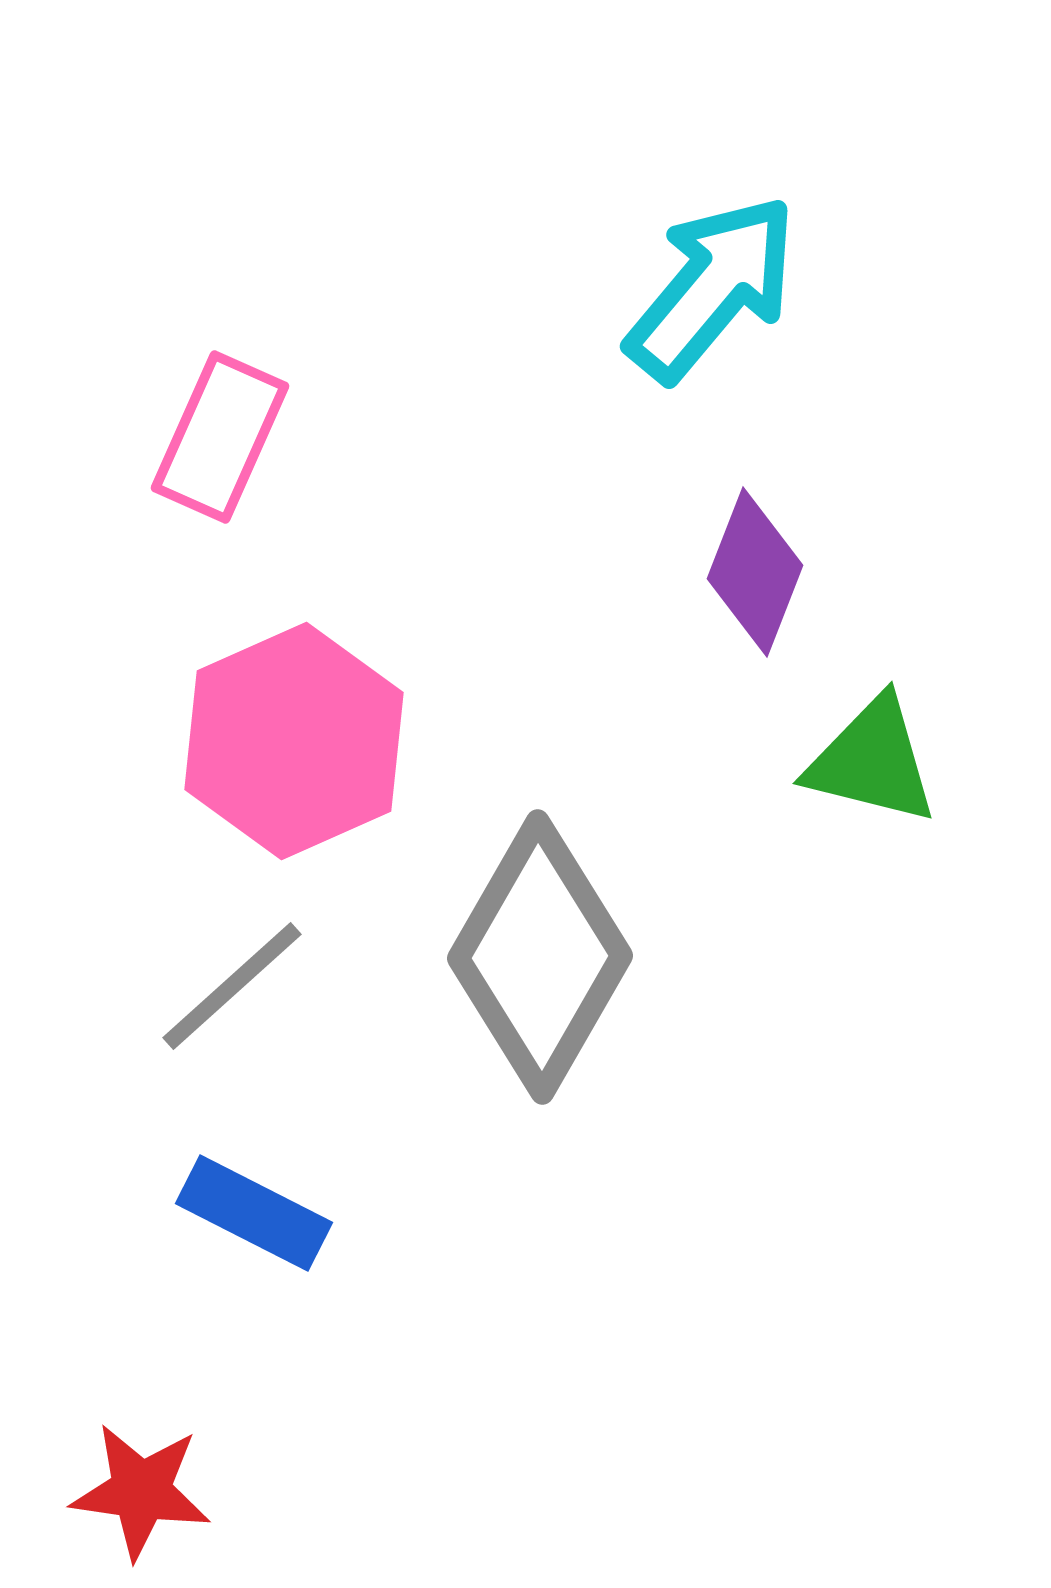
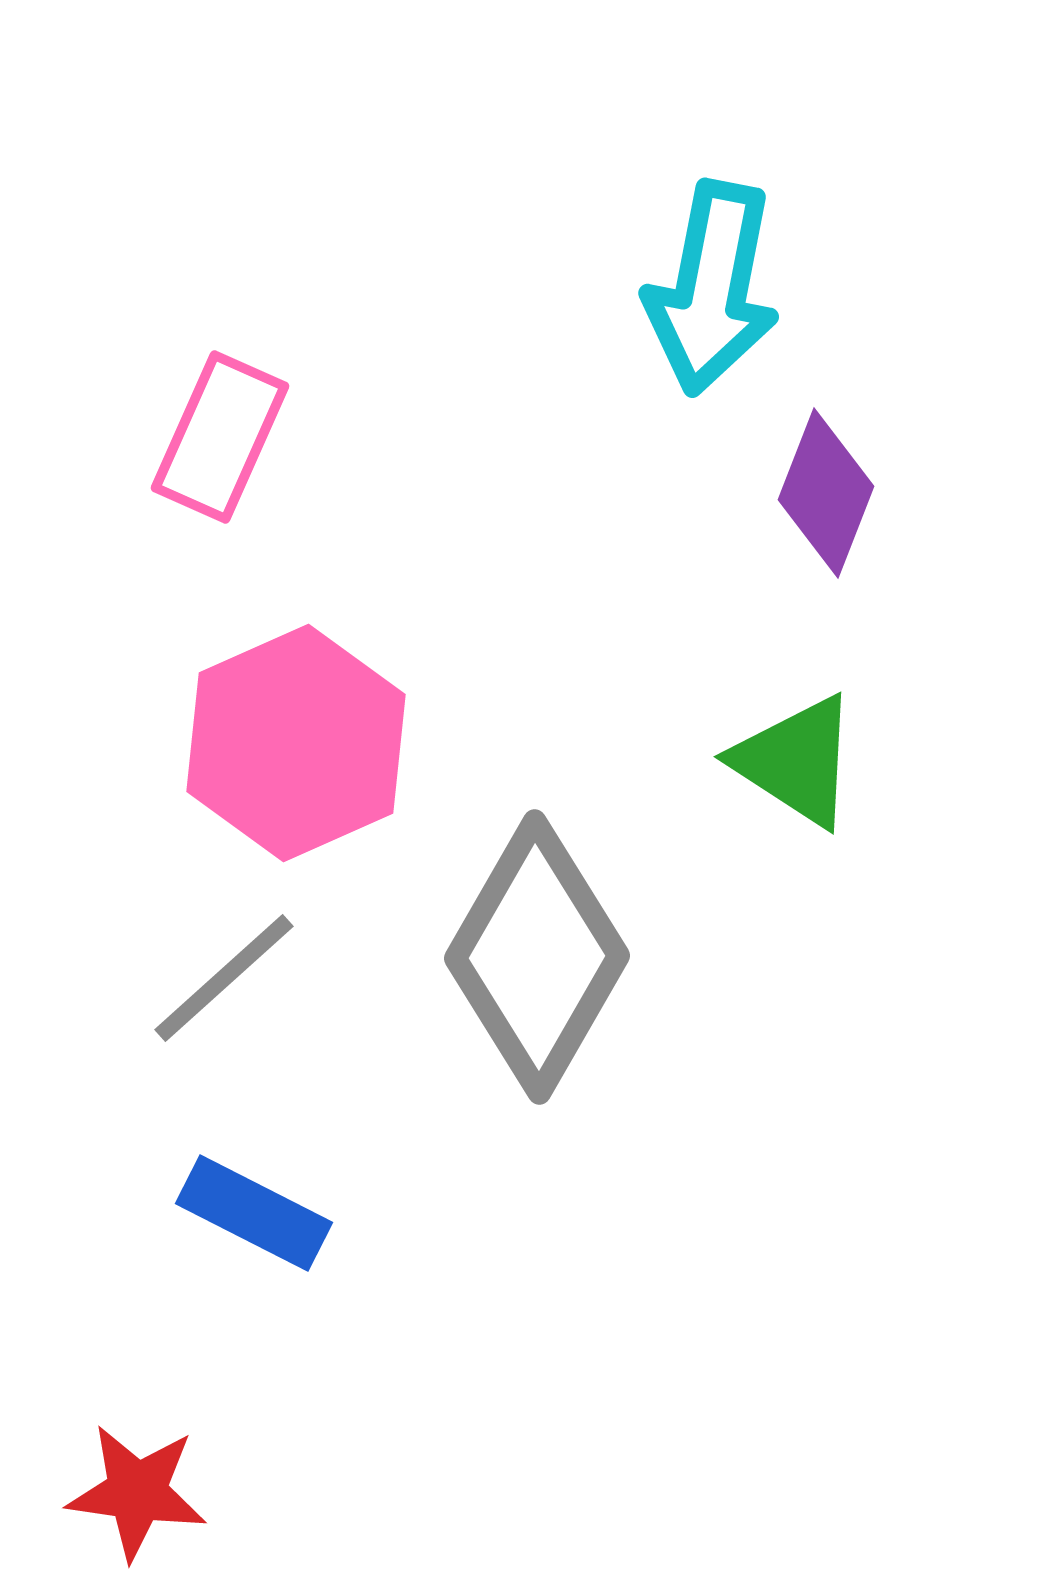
cyan arrow: rotated 151 degrees clockwise
purple diamond: moved 71 px right, 79 px up
pink hexagon: moved 2 px right, 2 px down
green triangle: moved 76 px left; rotated 19 degrees clockwise
gray diamond: moved 3 px left
gray line: moved 8 px left, 8 px up
red star: moved 4 px left, 1 px down
